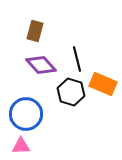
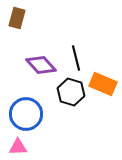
brown rectangle: moved 18 px left, 13 px up
black line: moved 1 px left, 1 px up
pink triangle: moved 3 px left, 1 px down
